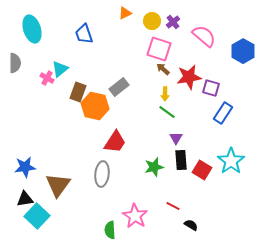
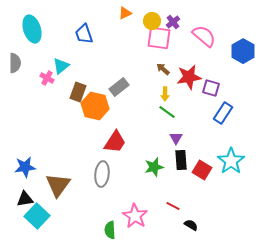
pink square: moved 11 px up; rotated 10 degrees counterclockwise
cyan triangle: moved 1 px right, 3 px up
